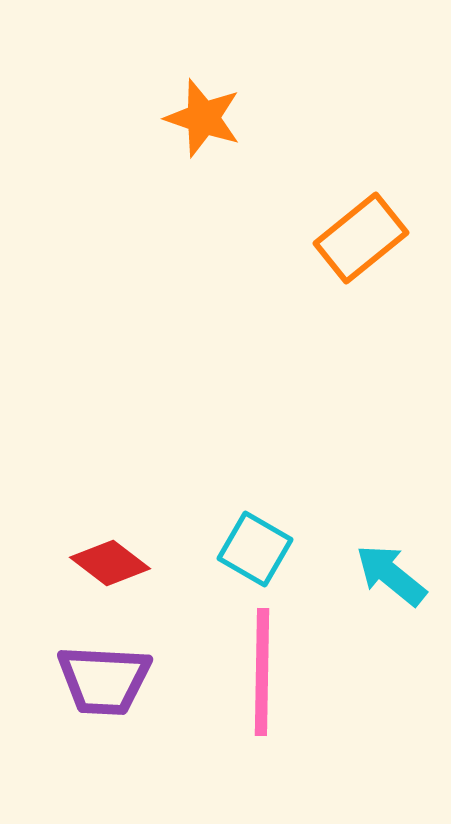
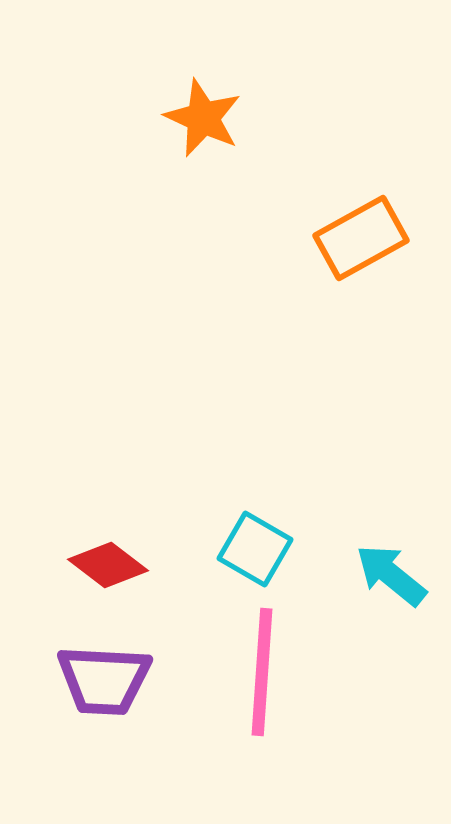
orange star: rotated 6 degrees clockwise
orange rectangle: rotated 10 degrees clockwise
red diamond: moved 2 px left, 2 px down
pink line: rotated 3 degrees clockwise
